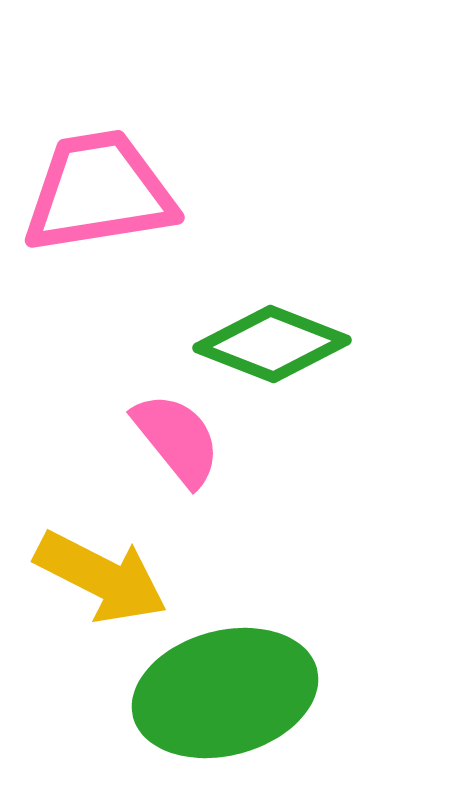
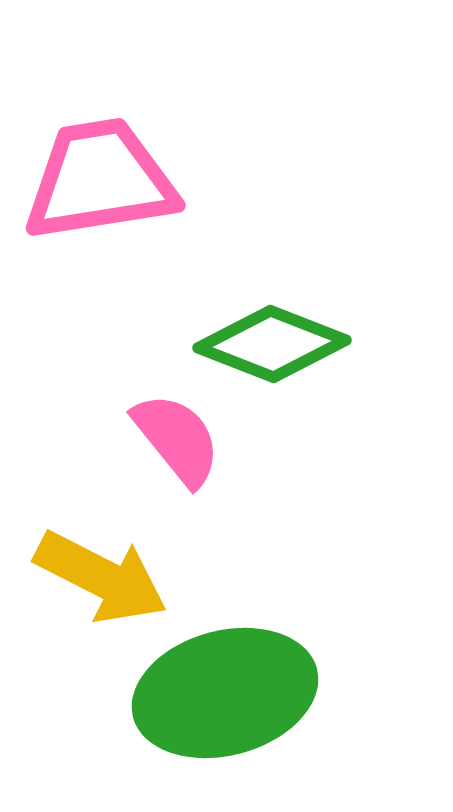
pink trapezoid: moved 1 px right, 12 px up
